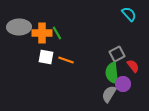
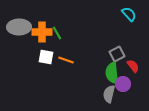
orange cross: moved 1 px up
gray semicircle: rotated 18 degrees counterclockwise
